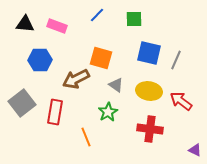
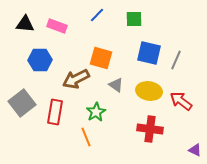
green star: moved 12 px left
